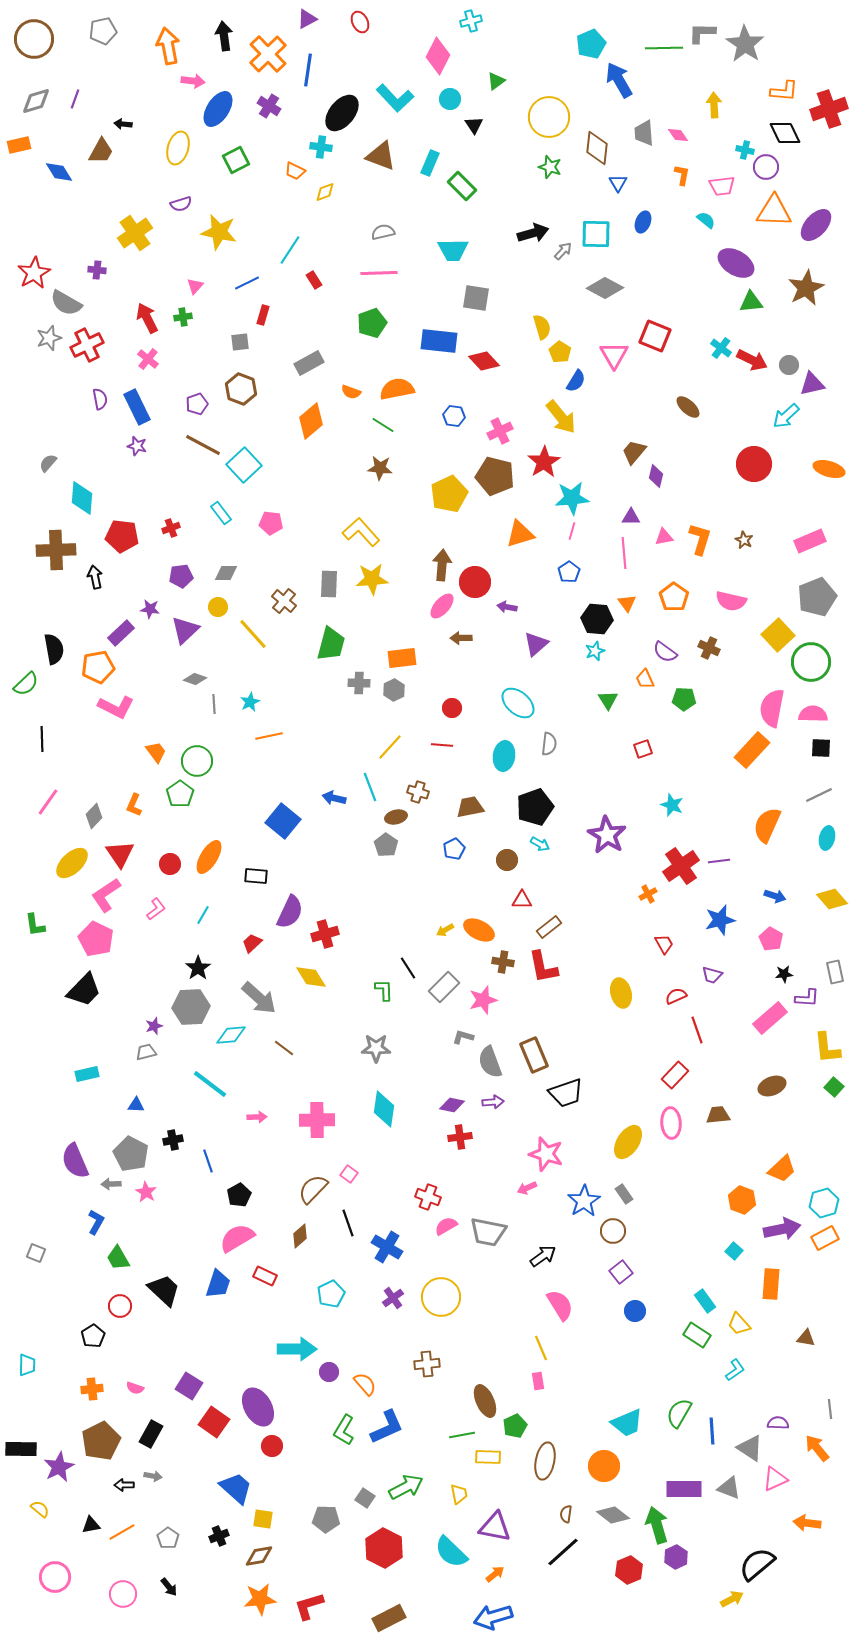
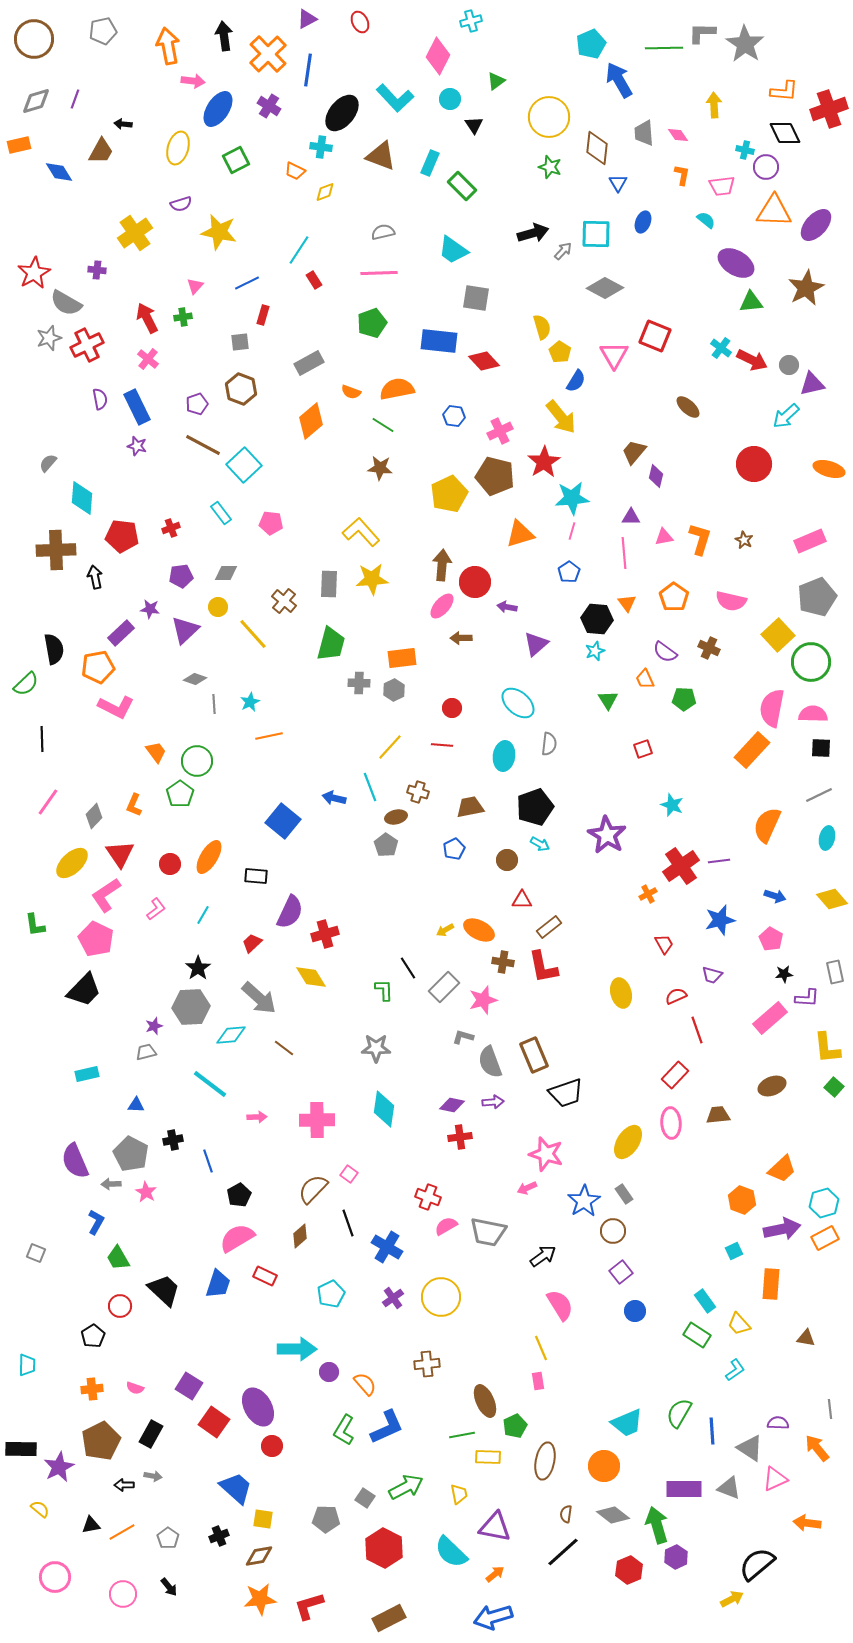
cyan line at (290, 250): moved 9 px right
cyan trapezoid at (453, 250): rotated 36 degrees clockwise
cyan square at (734, 1251): rotated 24 degrees clockwise
